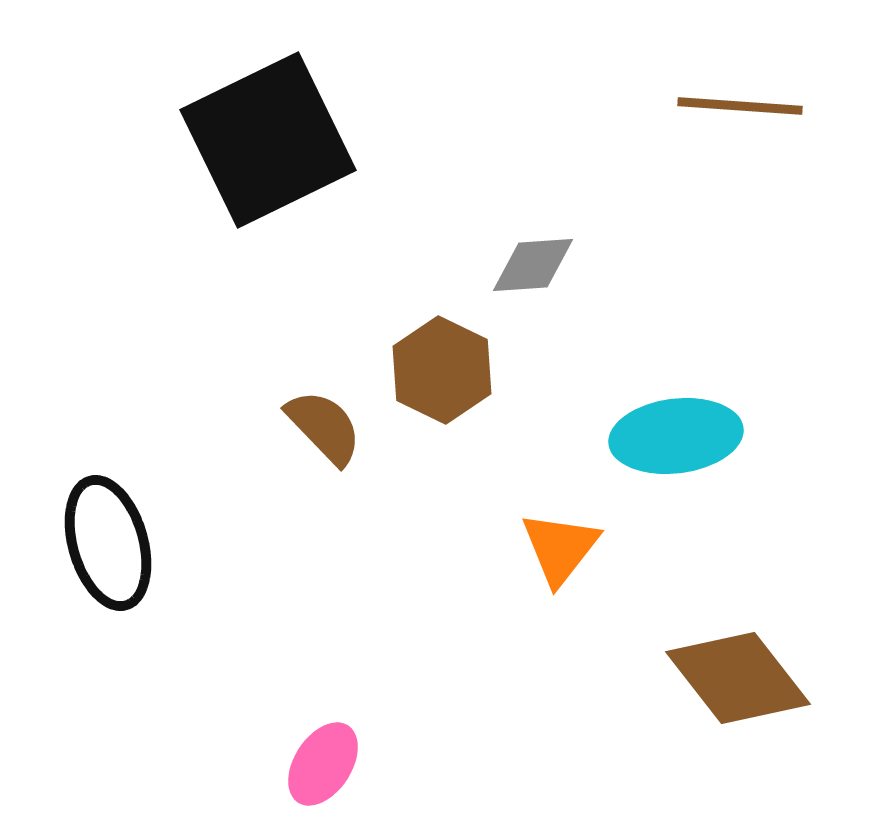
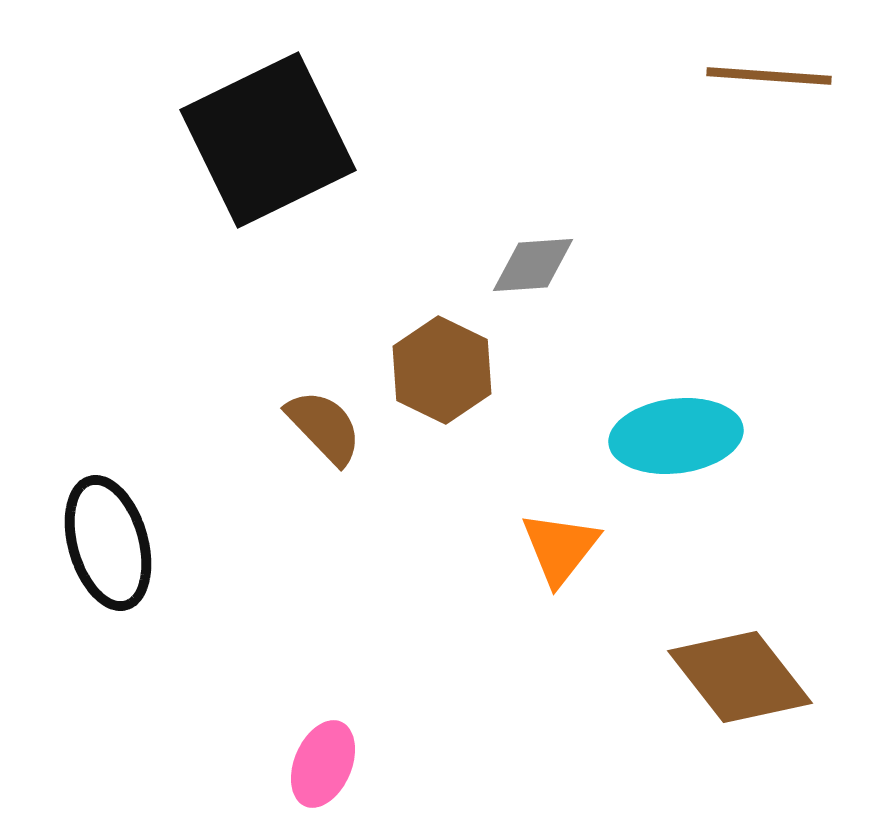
brown line: moved 29 px right, 30 px up
brown diamond: moved 2 px right, 1 px up
pink ellipse: rotated 10 degrees counterclockwise
